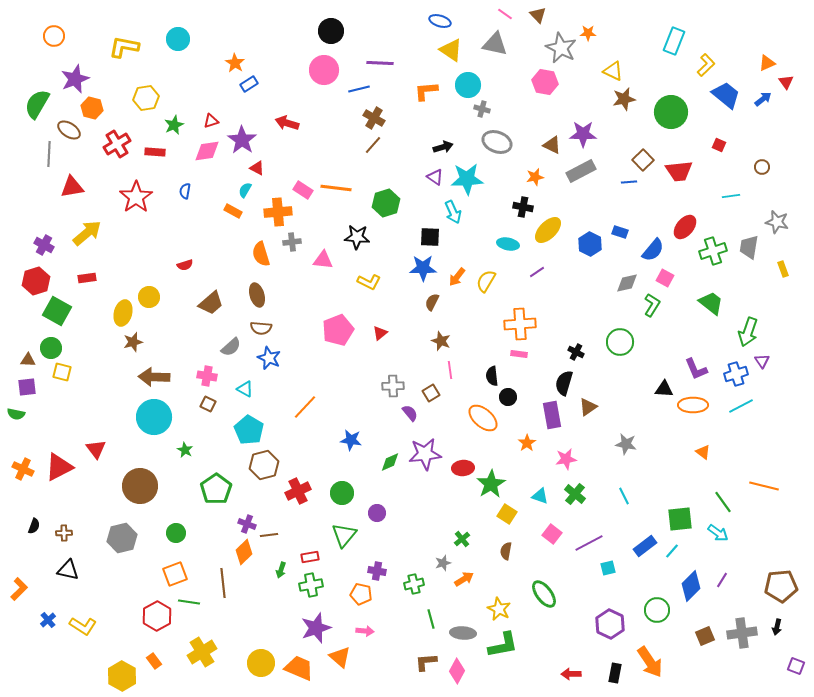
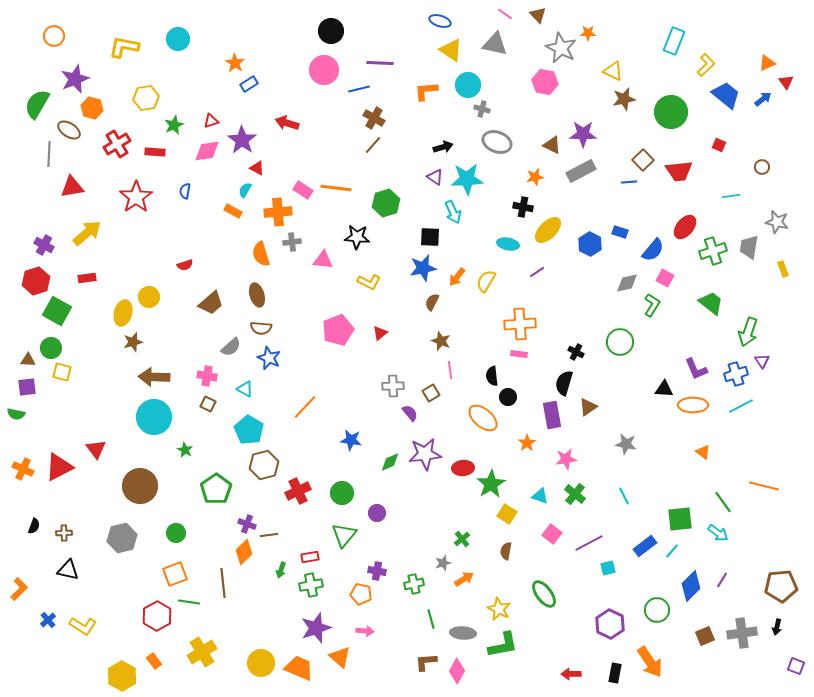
blue star at (423, 268): rotated 12 degrees counterclockwise
